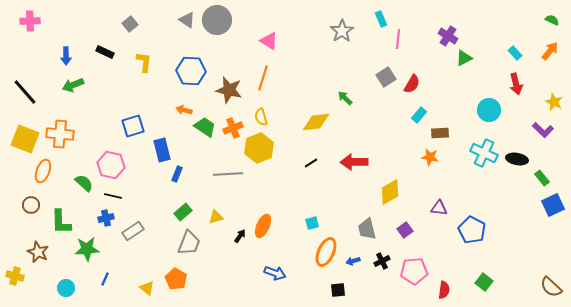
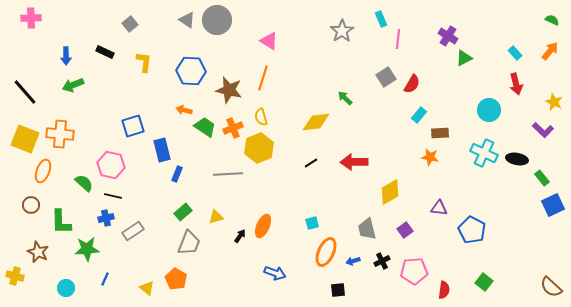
pink cross at (30, 21): moved 1 px right, 3 px up
